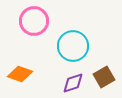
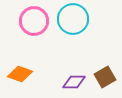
cyan circle: moved 27 px up
brown square: moved 1 px right
purple diamond: moved 1 px right, 1 px up; rotated 20 degrees clockwise
